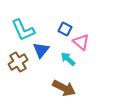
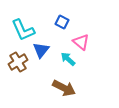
blue square: moved 3 px left, 7 px up
